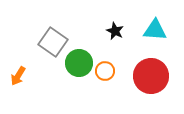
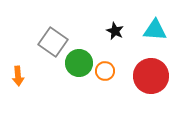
orange arrow: rotated 36 degrees counterclockwise
